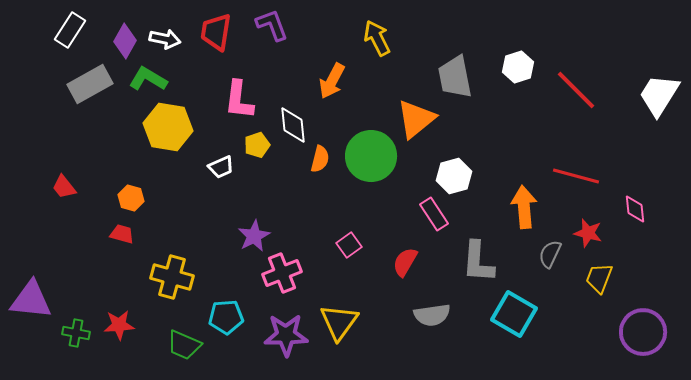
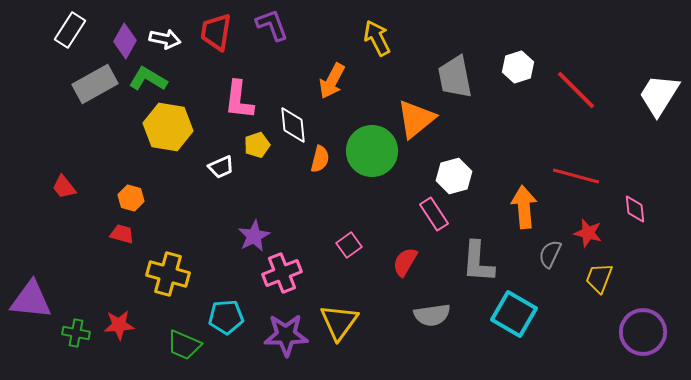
gray rectangle at (90, 84): moved 5 px right
green circle at (371, 156): moved 1 px right, 5 px up
yellow cross at (172, 277): moved 4 px left, 3 px up
